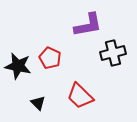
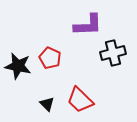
purple L-shape: rotated 8 degrees clockwise
red trapezoid: moved 4 px down
black triangle: moved 9 px right, 1 px down
